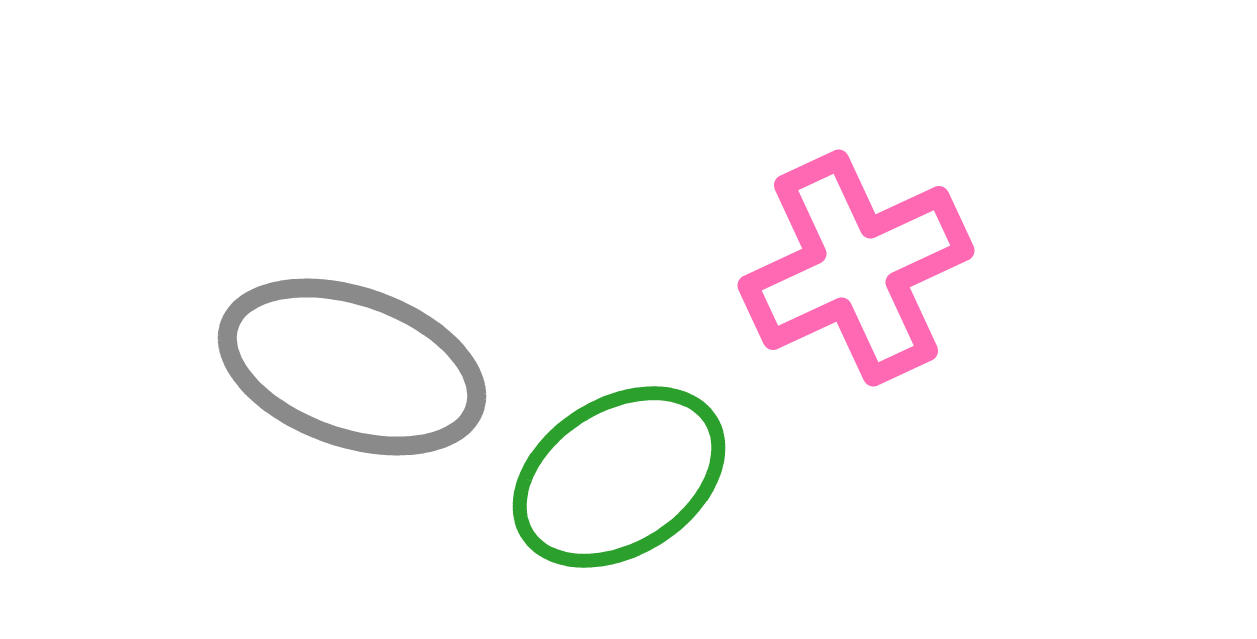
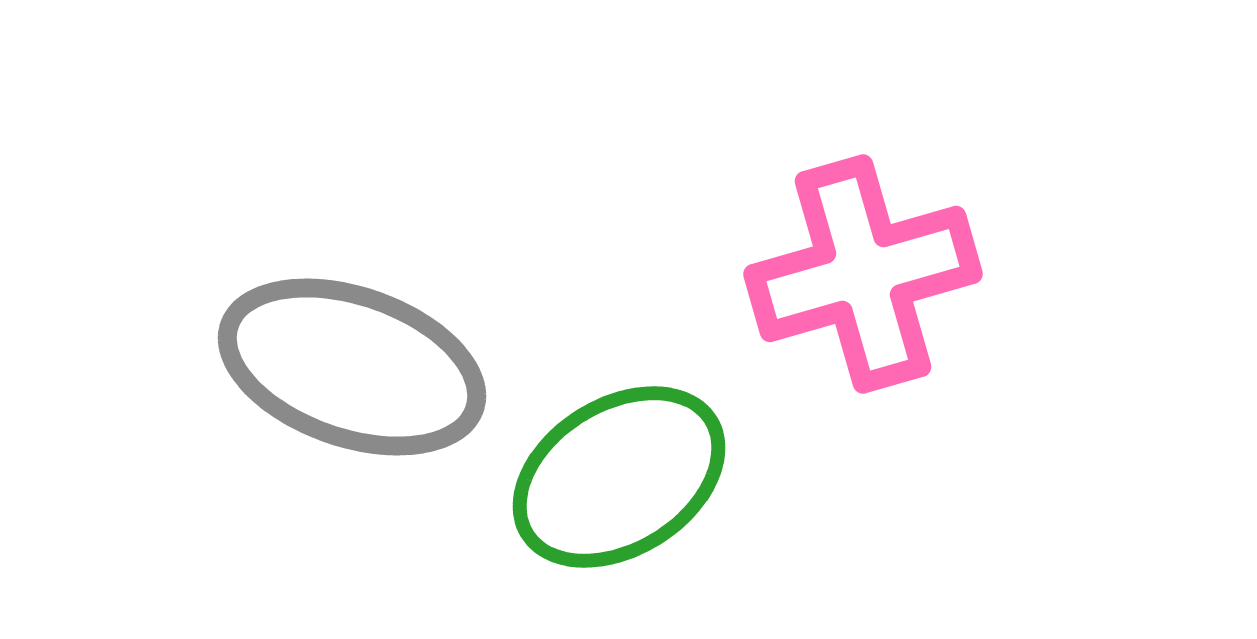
pink cross: moved 7 px right, 6 px down; rotated 9 degrees clockwise
